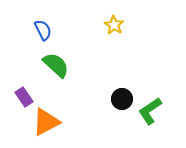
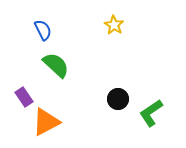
black circle: moved 4 px left
green L-shape: moved 1 px right, 2 px down
